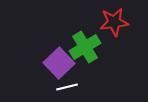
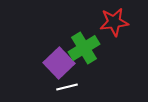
green cross: moved 1 px left, 1 px down
